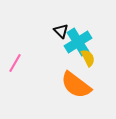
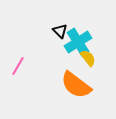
black triangle: moved 1 px left
yellow semicircle: rotated 12 degrees counterclockwise
pink line: moved 3 px right, 3 px down
